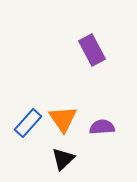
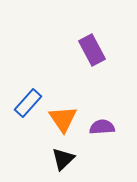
blue rectangle: moved 20 px up
